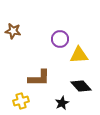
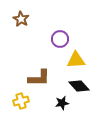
brown star: moved 8 px right, 12 px up; rotated 21 degrees clockwise
yellow triangle: moved 3 px left, 5 px down
black diamond: moved 2 px left
black star: rotated 16 degrees clockwise
